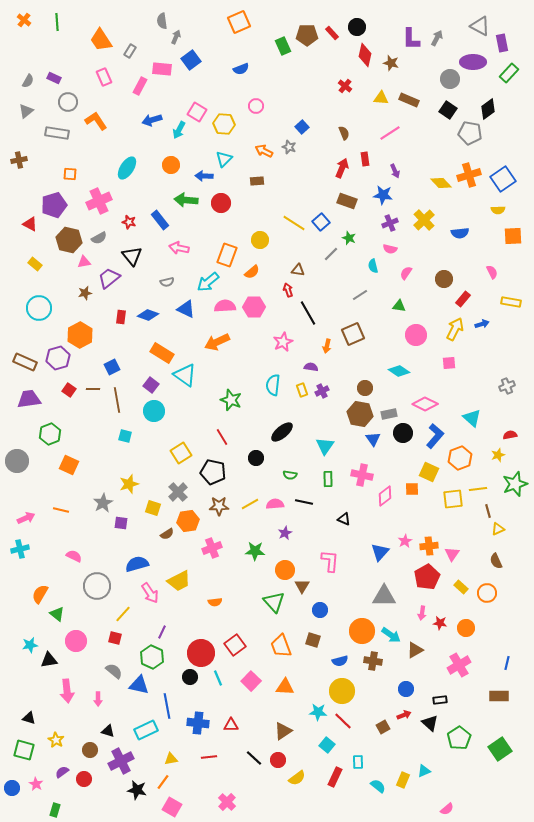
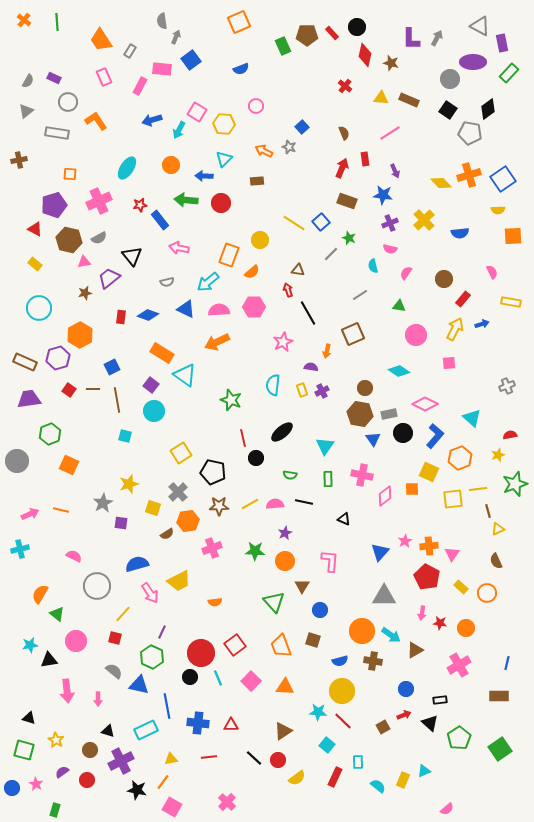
red star at (129, 222): moved 11 px right, 17 px up; rotated 24 degrees counterclockwise
red triangle at (30, 224): moved 5 px right, 5 px down
orange rectangle at (227, 255): moved 2 px right
pink semicircle at (225, 306): moved 6 px left, 4 px down
orange arrow at (327, 346): moved 5 px down
red line at (222, 437): moved 21 px right, 1 px down; rotated 18 degrees clockwise
pink arrow at (26, 518): moved 4 px right, 4 px up
orange circle at (285, 570): moved 9 px up
red pentagon at (427, 577): rotated 15 degrees counterclockwise
red circle at (84, 779): moved 3 px right, 1 px down
